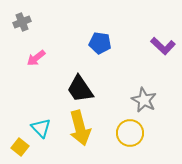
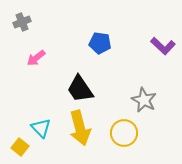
yellow circle: moved 6 px left
